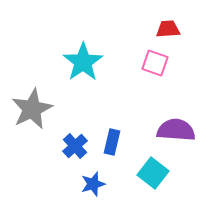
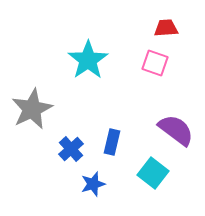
red trapezoid: moved 2 px left, 1 px up
cyan star: moved 5 px right, 2 px up
purple semicircle: rotated 33 degrees clockwise
blue cross: moved 4 px left, 3 px down
